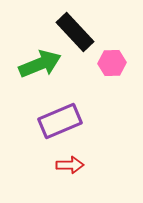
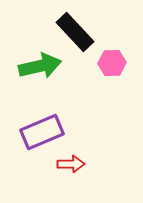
green arrow: moved 2 px down; rotated 9 degrees clockwise
purple rectangle: moved 18 px left, 11 px down
red arrow: moved 1 px right, 1 px up
